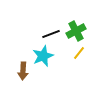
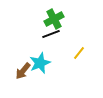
green cross: moved 22 px left, 12 px up
cyan star: moved 3 px left, 7 px down
brown arrow: rotated 36 degrees clockwise
